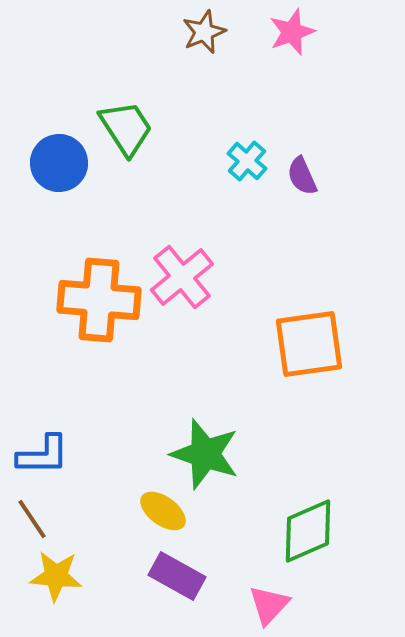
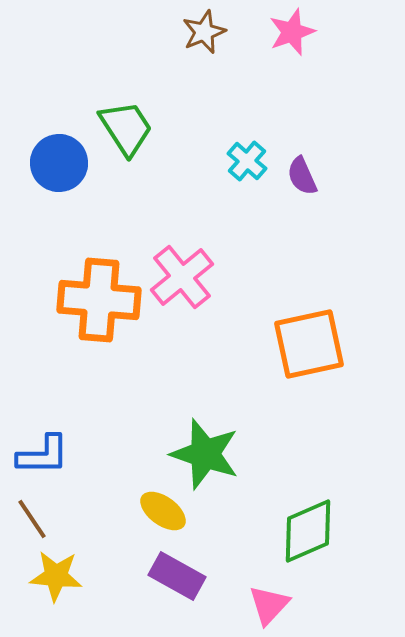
orange square: rotated 4 degrees counterclockwise
